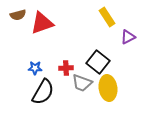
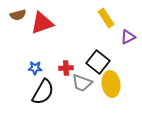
yellow rectangle: moved 1 px left, 1 px down
yellow ellipse: moved 3 px right, 4 px up
